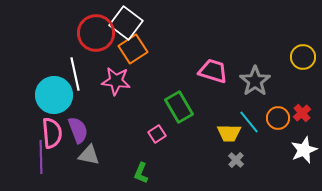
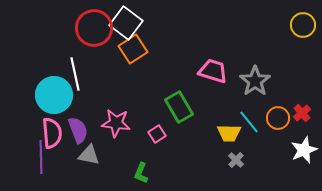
red circle: moved 2 px left, 5 px up
yellow circle: moved 32 px up
pink star: moved 42 px down
